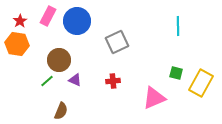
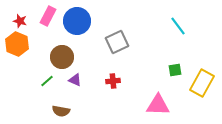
red star: rotated 24 degrees counterclockwise
cyan line: rotated 36 degrees counterclockwise
orange hexagon: rotated 15 degrees clockwise
brown circle: moved 3 px right, 3 px up
green square: moved 1 px left, 3 px up; rotated 24 degrees counterclockwise
yellow rectangle: moved 1 px right
pink triangle: moved 4 px right, 7 px down; rotated 25 degrees clockwise
brown semicircle: rotated 78 degrees clockwise
